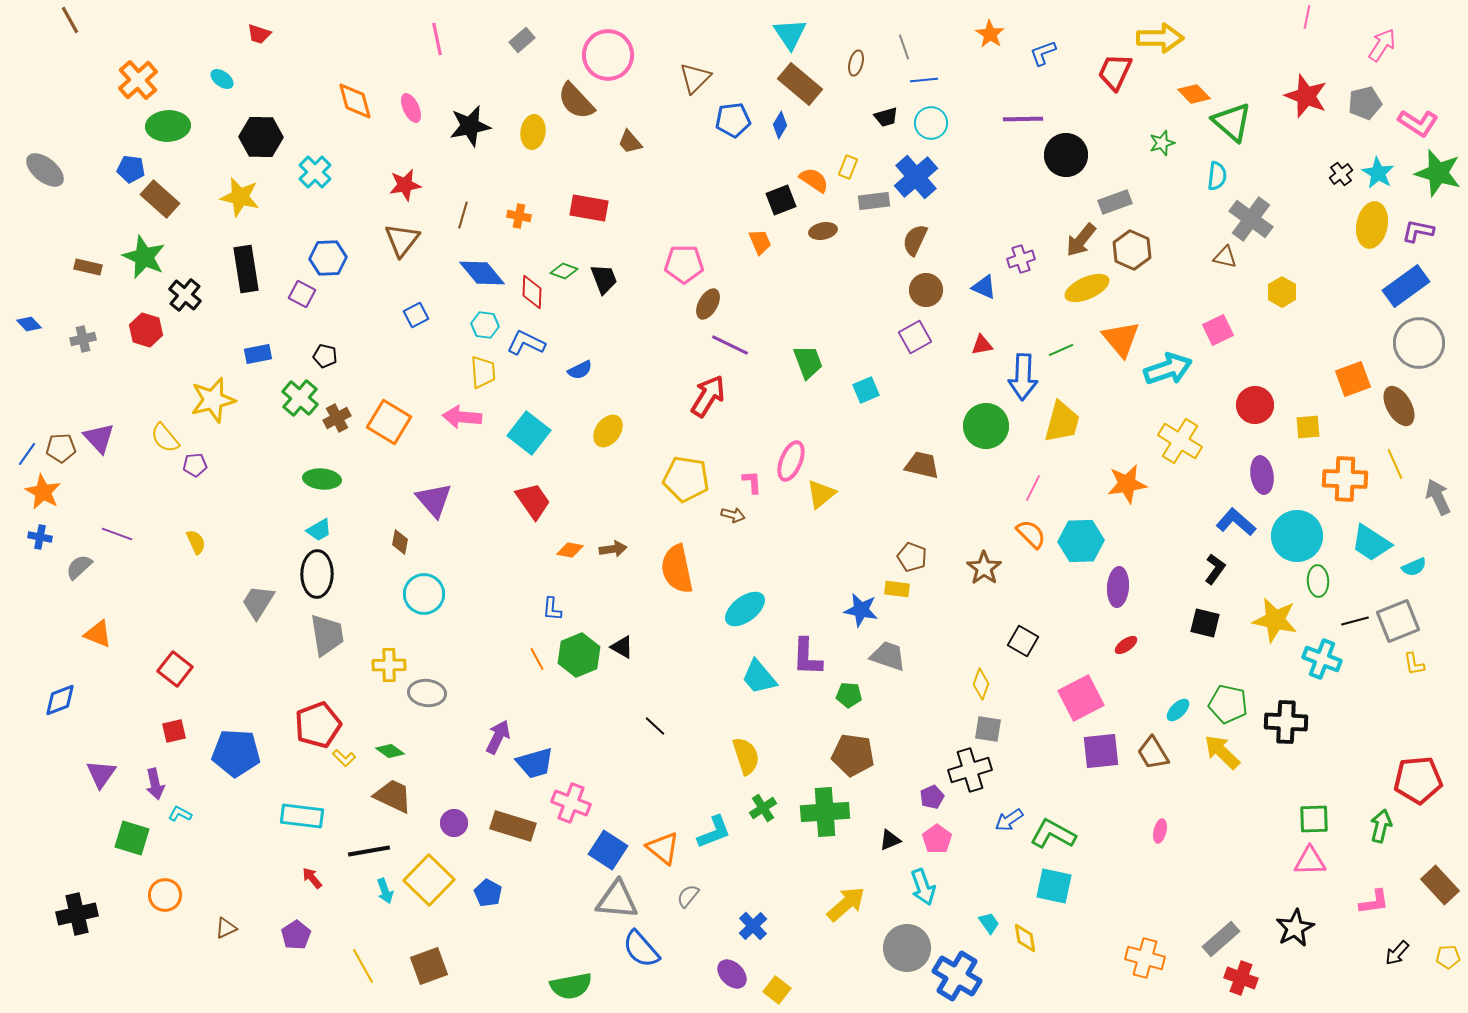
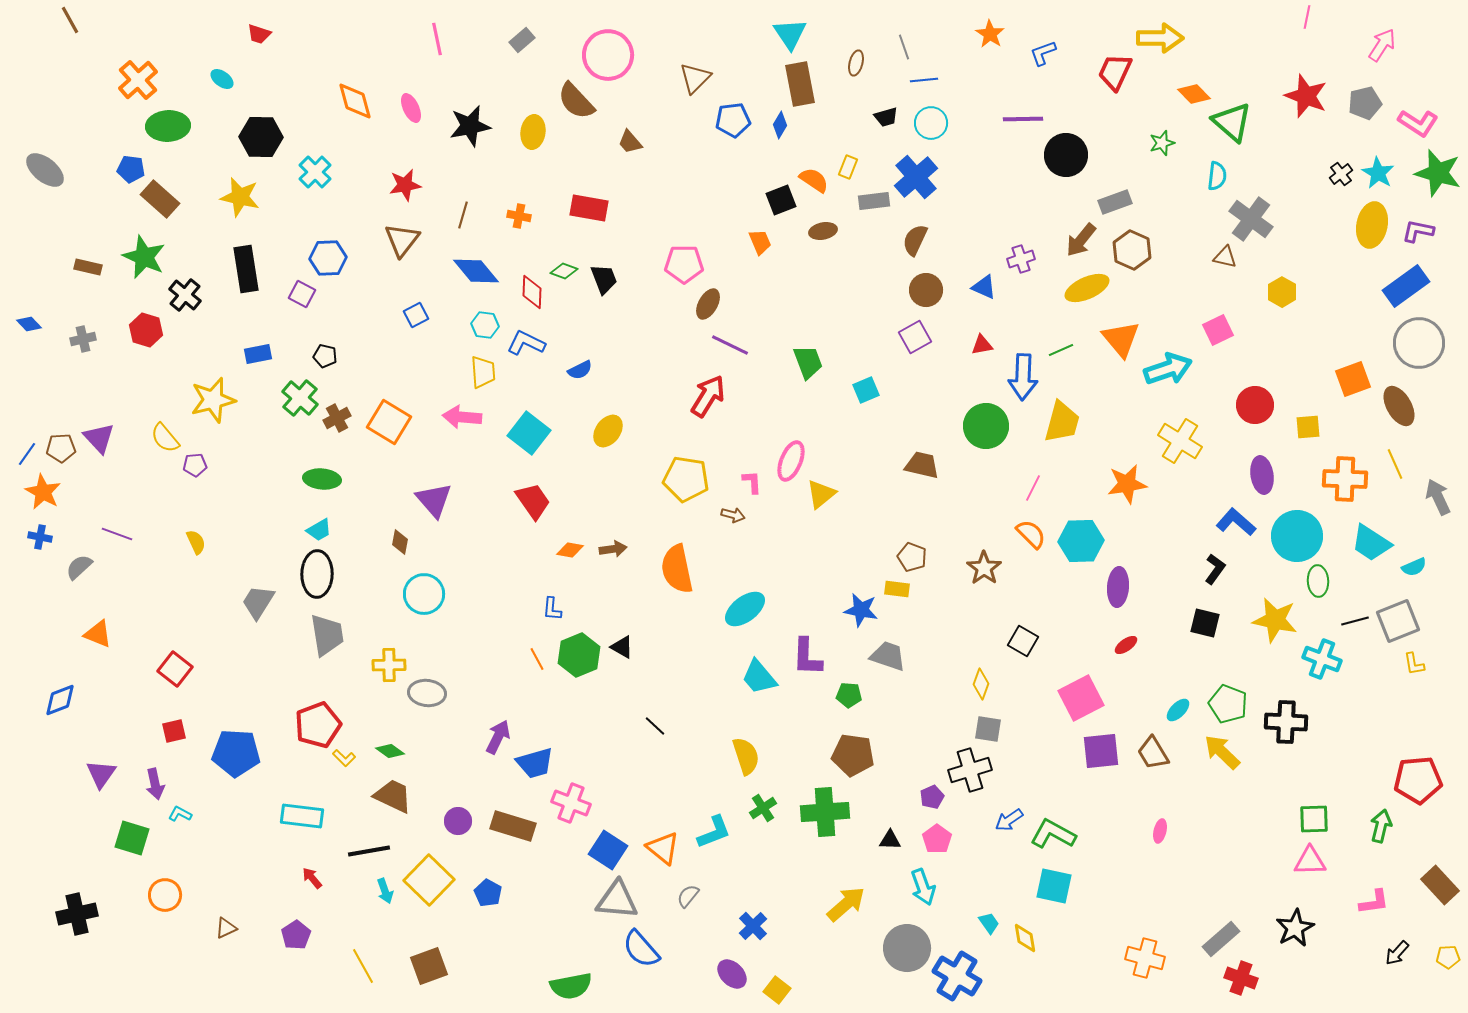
brown rectangle at (800, 84): rotated 39 degrees clockwise
blue diamond at (482, 273): moved 6 px left, 2 px up
green pentagon at (1228, 704): rotated 9 degrees clockwise
purple circle at (454, 823): moved 4 px right, 2 px up
black triangle at (890, 840): rotated 25 degrees clockwise
